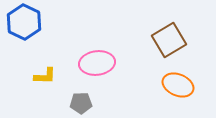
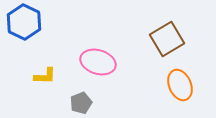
brown square: moved 2 px left, 1 px up
pink ellipse: moved 1 px right, 1 px up; rotated 24 degrees clockwise
orange ellipse: moved 2 px right; rotated 44 degrees clockwise
gray pentagon: rotated 20 degrees counterclockwise
